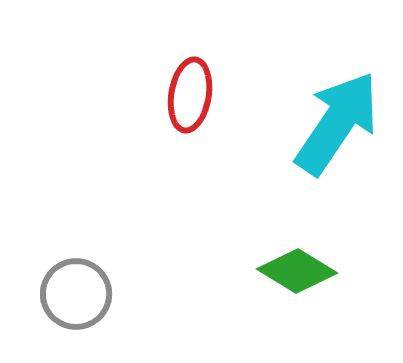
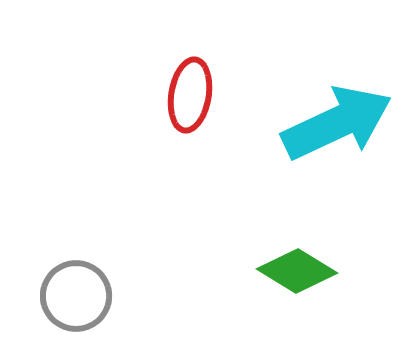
cyan arrow: rotated 31 degrees clockwise
gray circle: moved 2 px down
